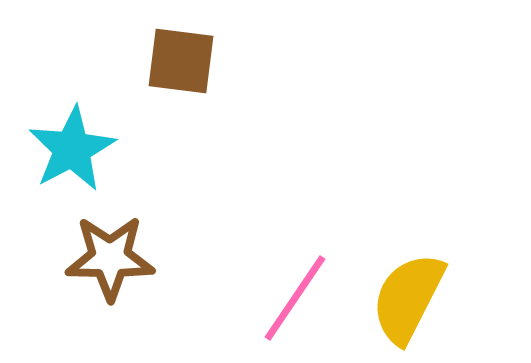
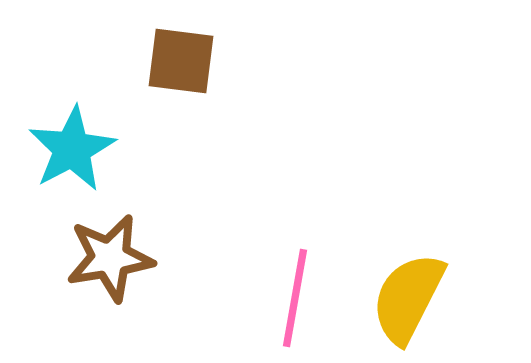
brown star: rotated 10 degrees counterclockwise
pink line: rotated 24 degrees counterclockwise
